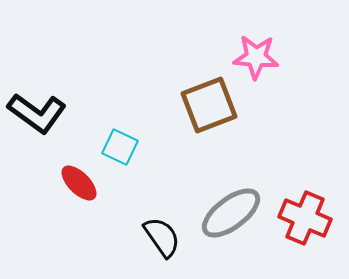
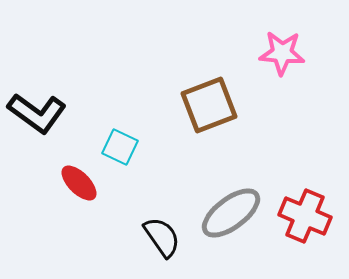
pink star: moved 26 px right, 4 px up
red cross: moved 2 px up
